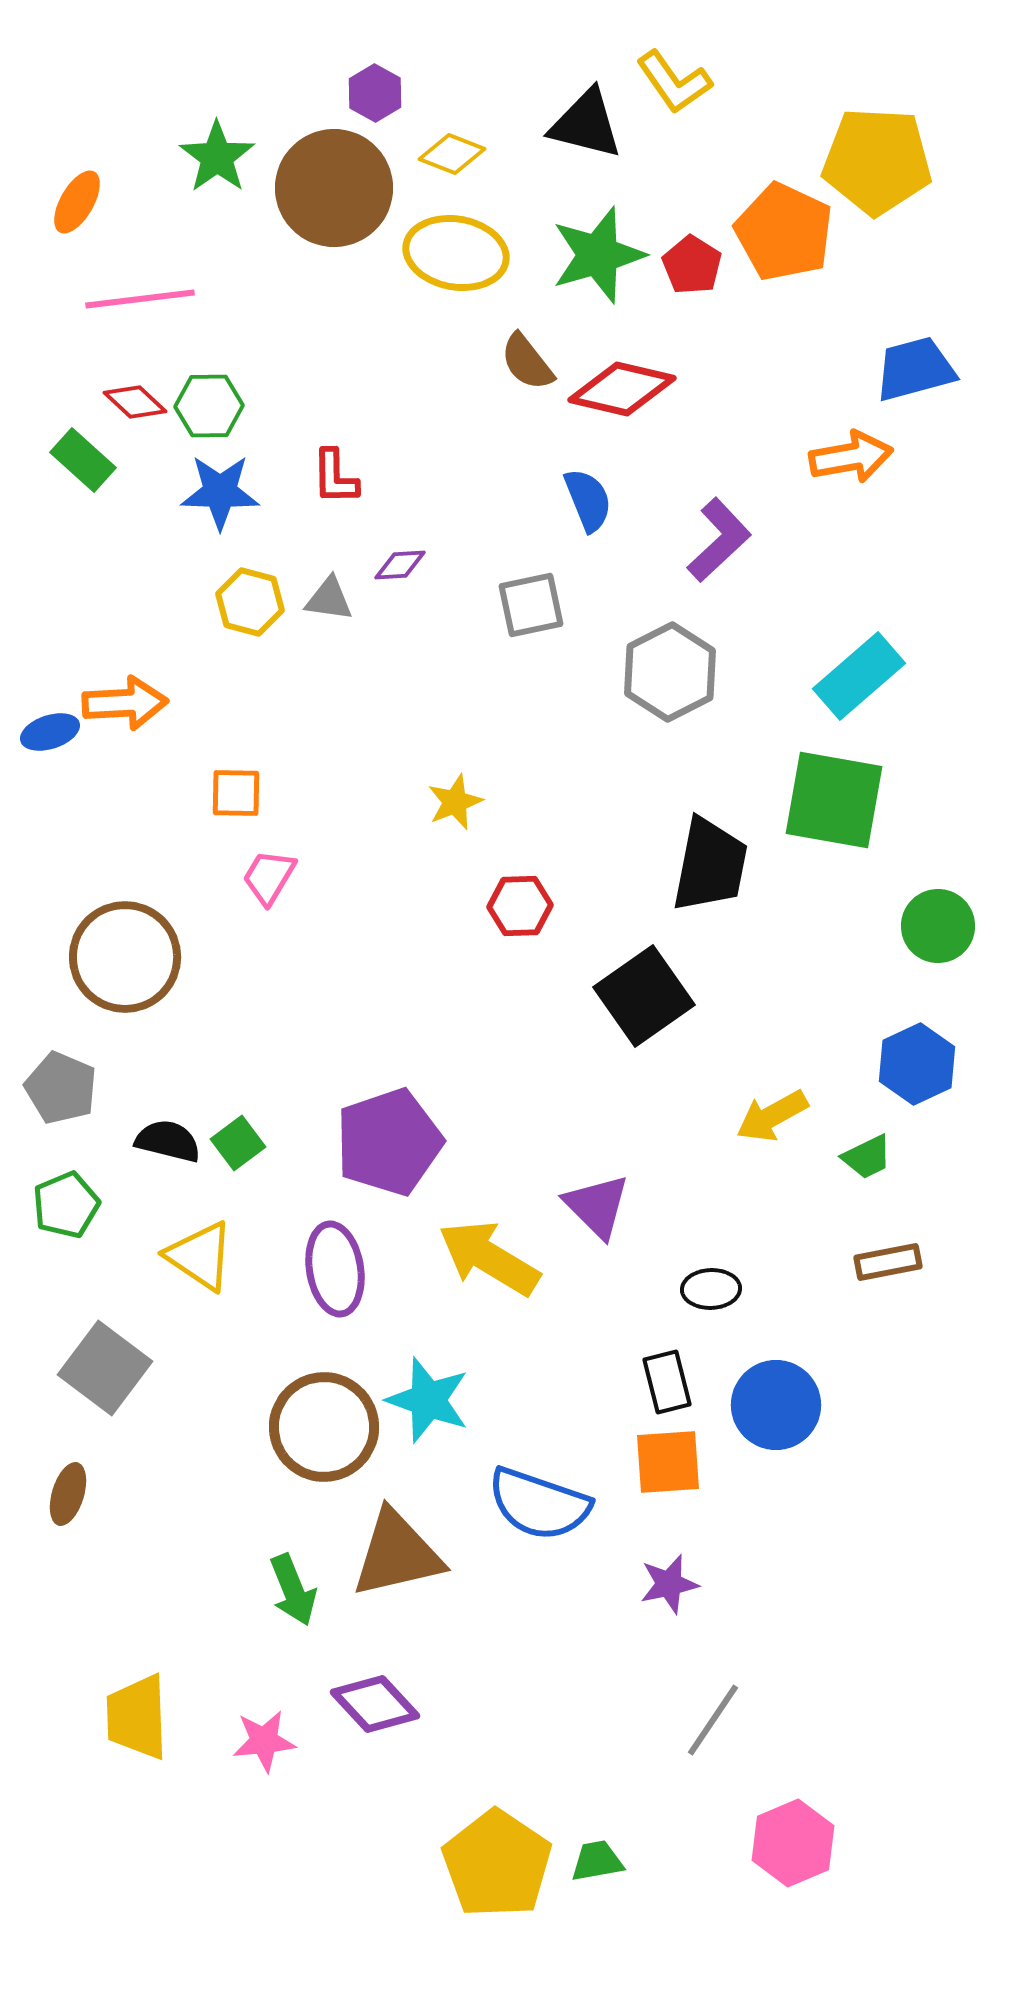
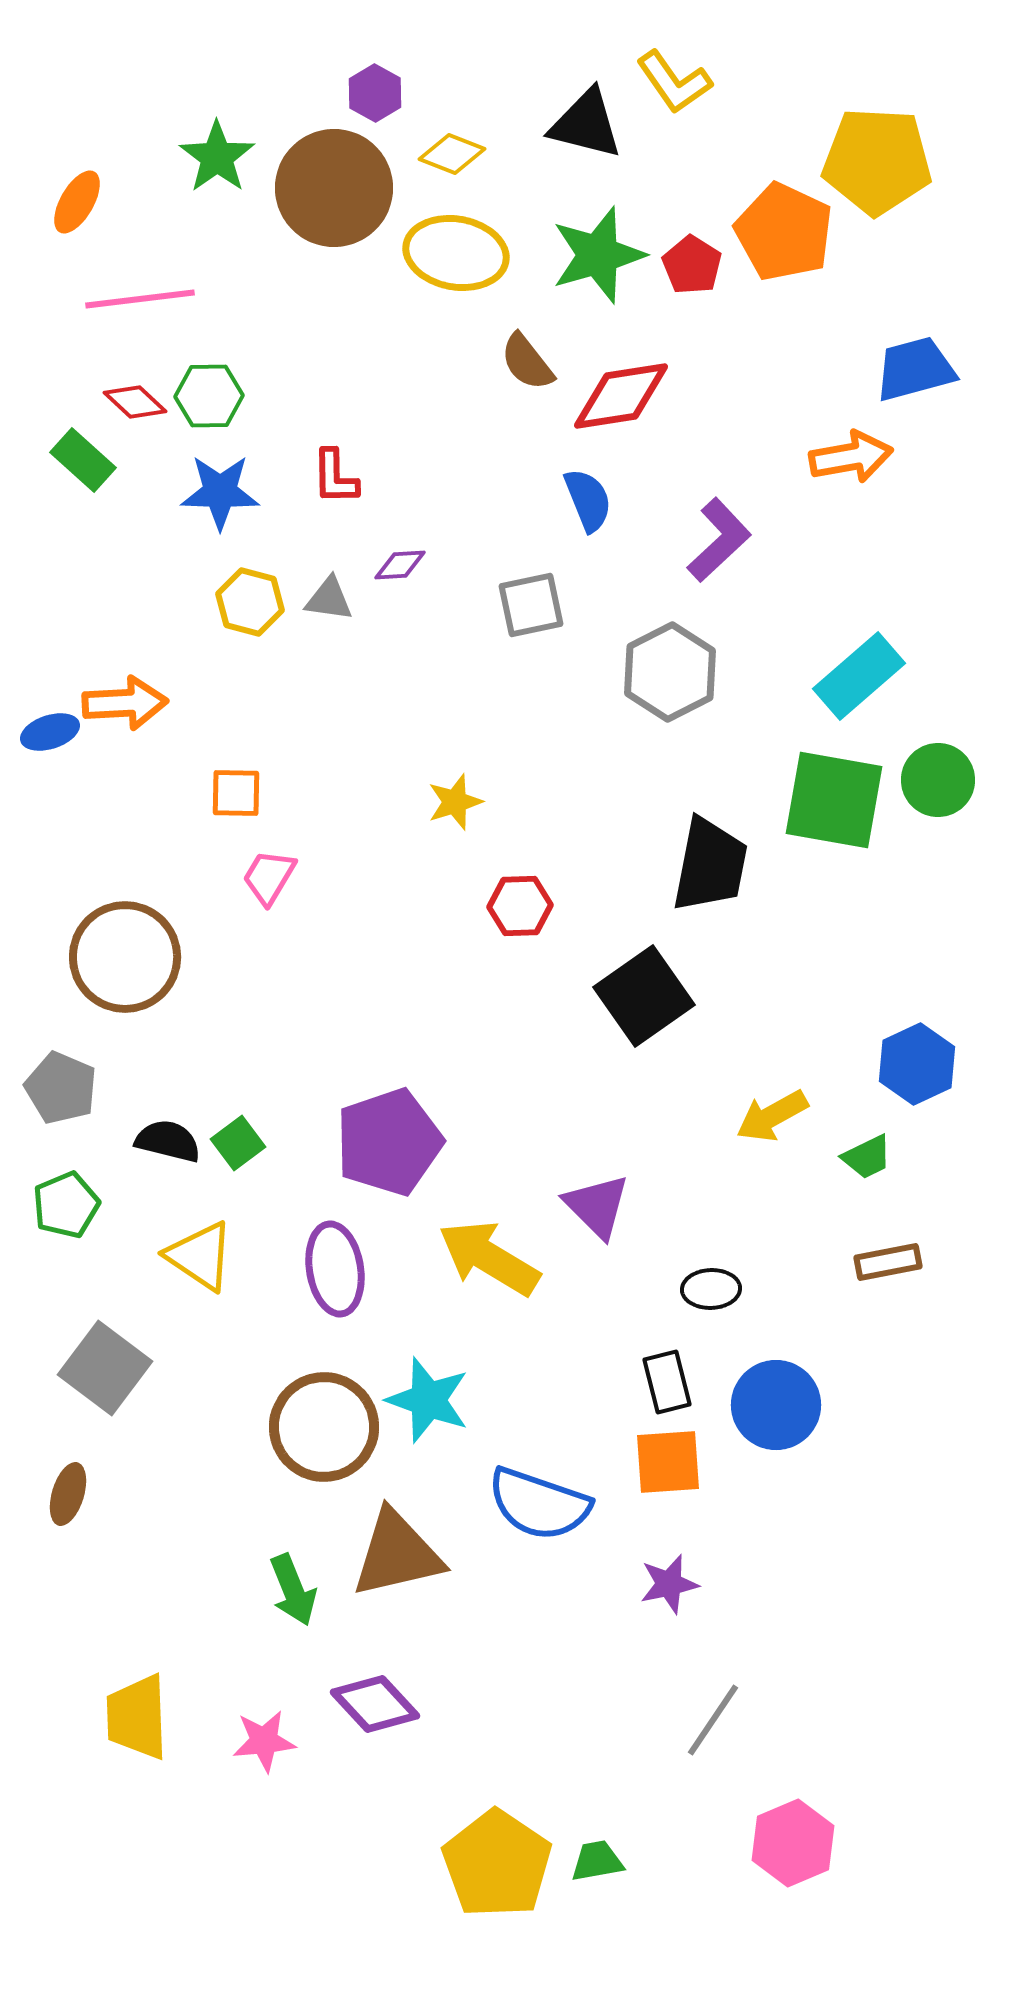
red diamond at (622, 389): moved 1 px left, 7 px down; rotated 22 degrees counterclockwise
green hexagon at (209, 406): moved 10 px up
yellow star at (455, 802): rotated 4 degrees clockwise
green circle at (938, 926): moved 146 px up
